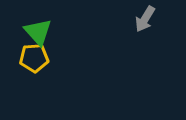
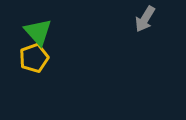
yellow pentagon: rotated 16 degrees counterclockwise
